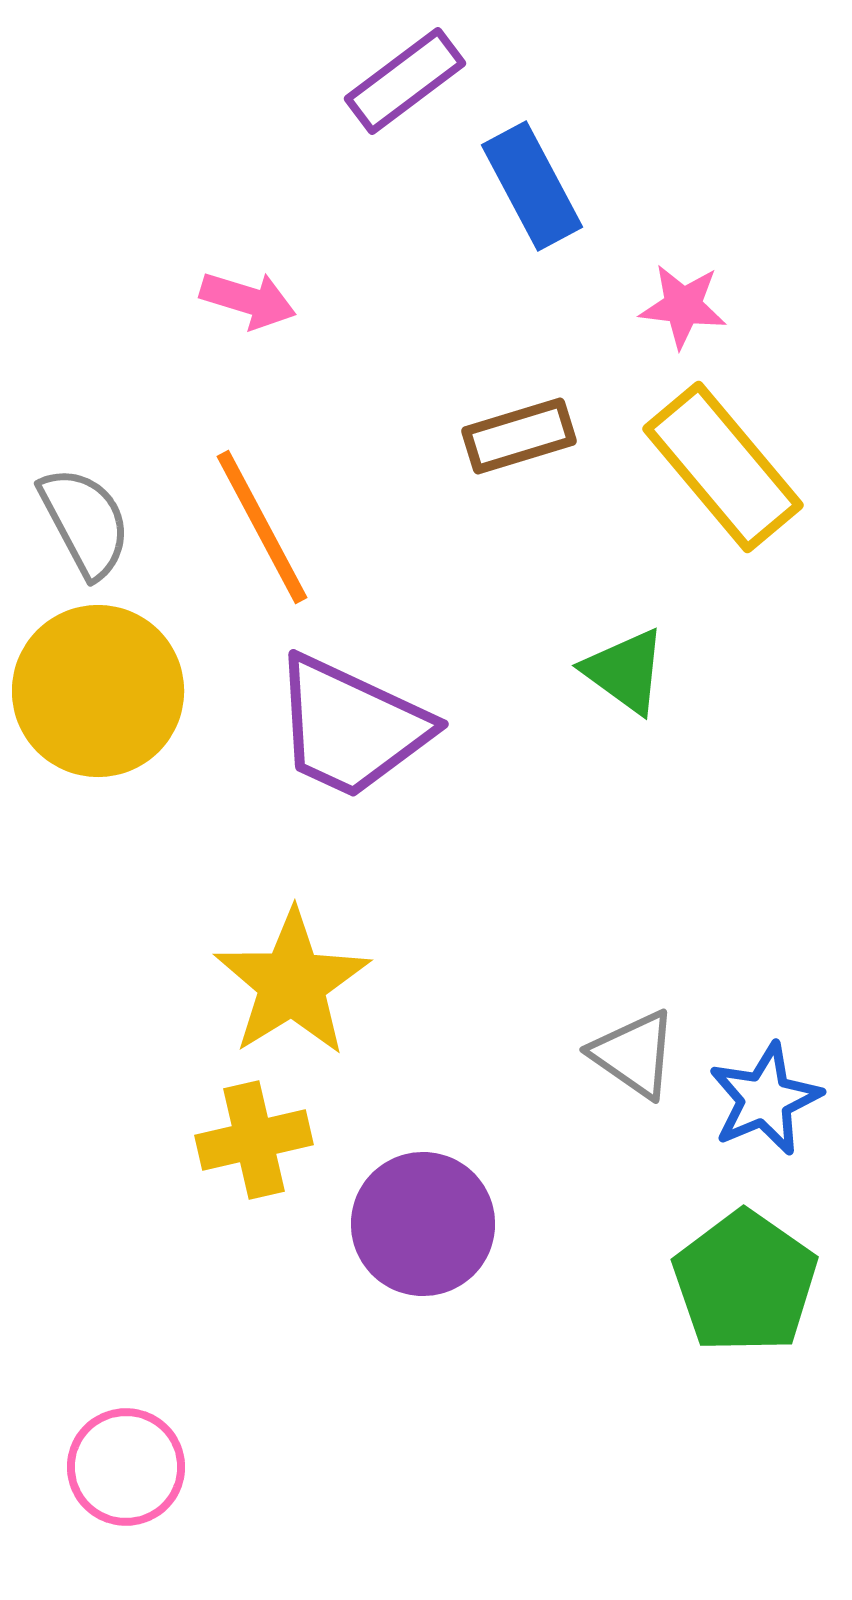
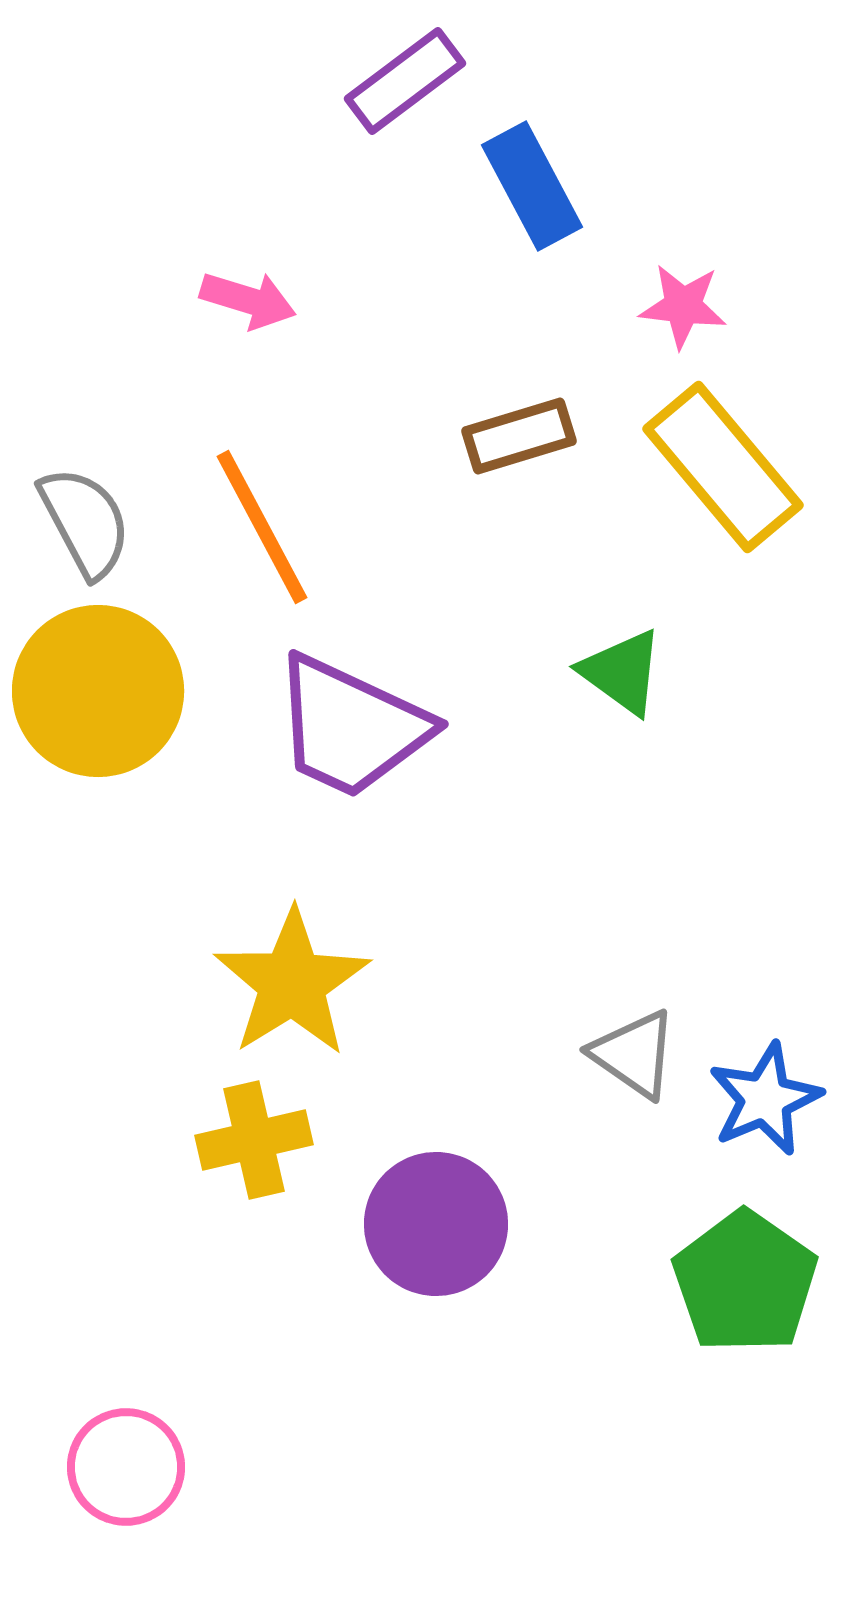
green triangle: moved 3 px left, 1 px down
purple circle: moved 13 px right
